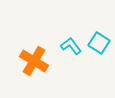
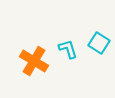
cyan L-shape: moved 3 px left, 3 px down; rotated 20 degrees clockwise
